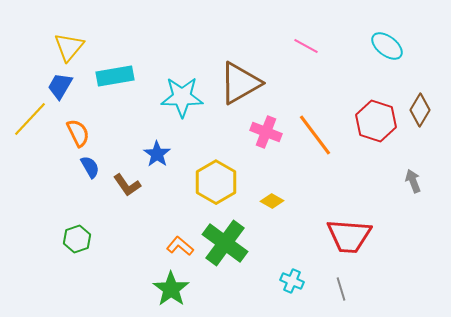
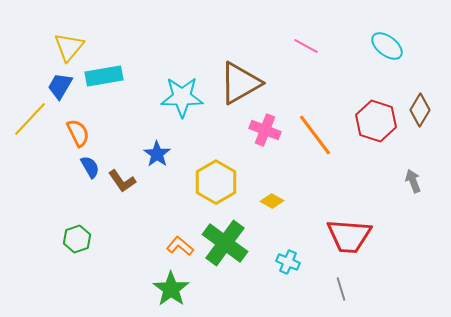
cyan rectangle: moved 11 px left
pink cross: moved 1 px left, 2 px up
brown L-shape: moved 5 px left, 4 px up
cyan cross: moved 4 px left, 19 px up
